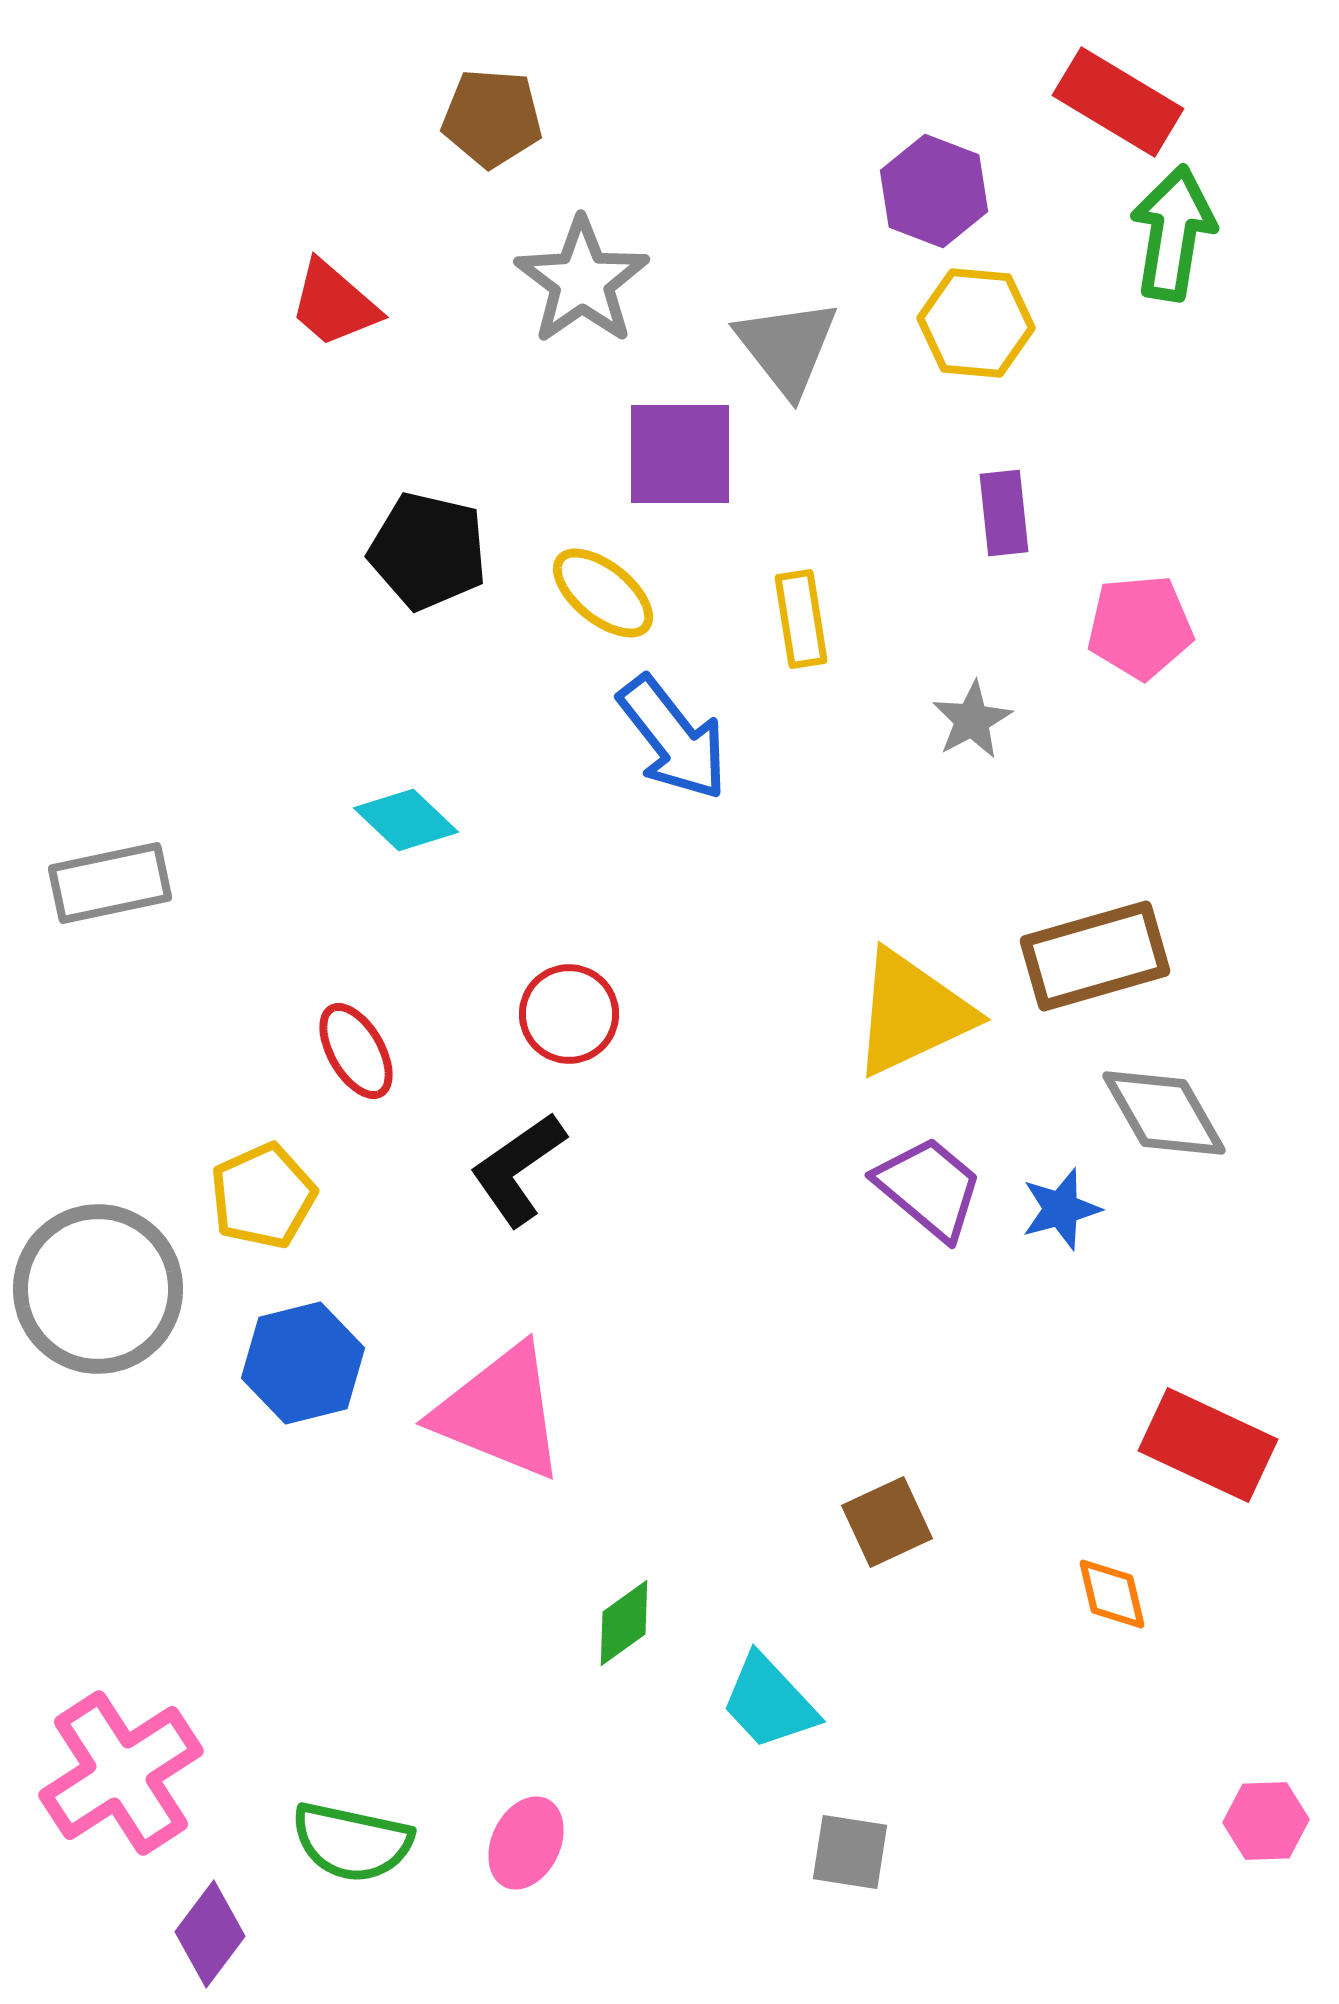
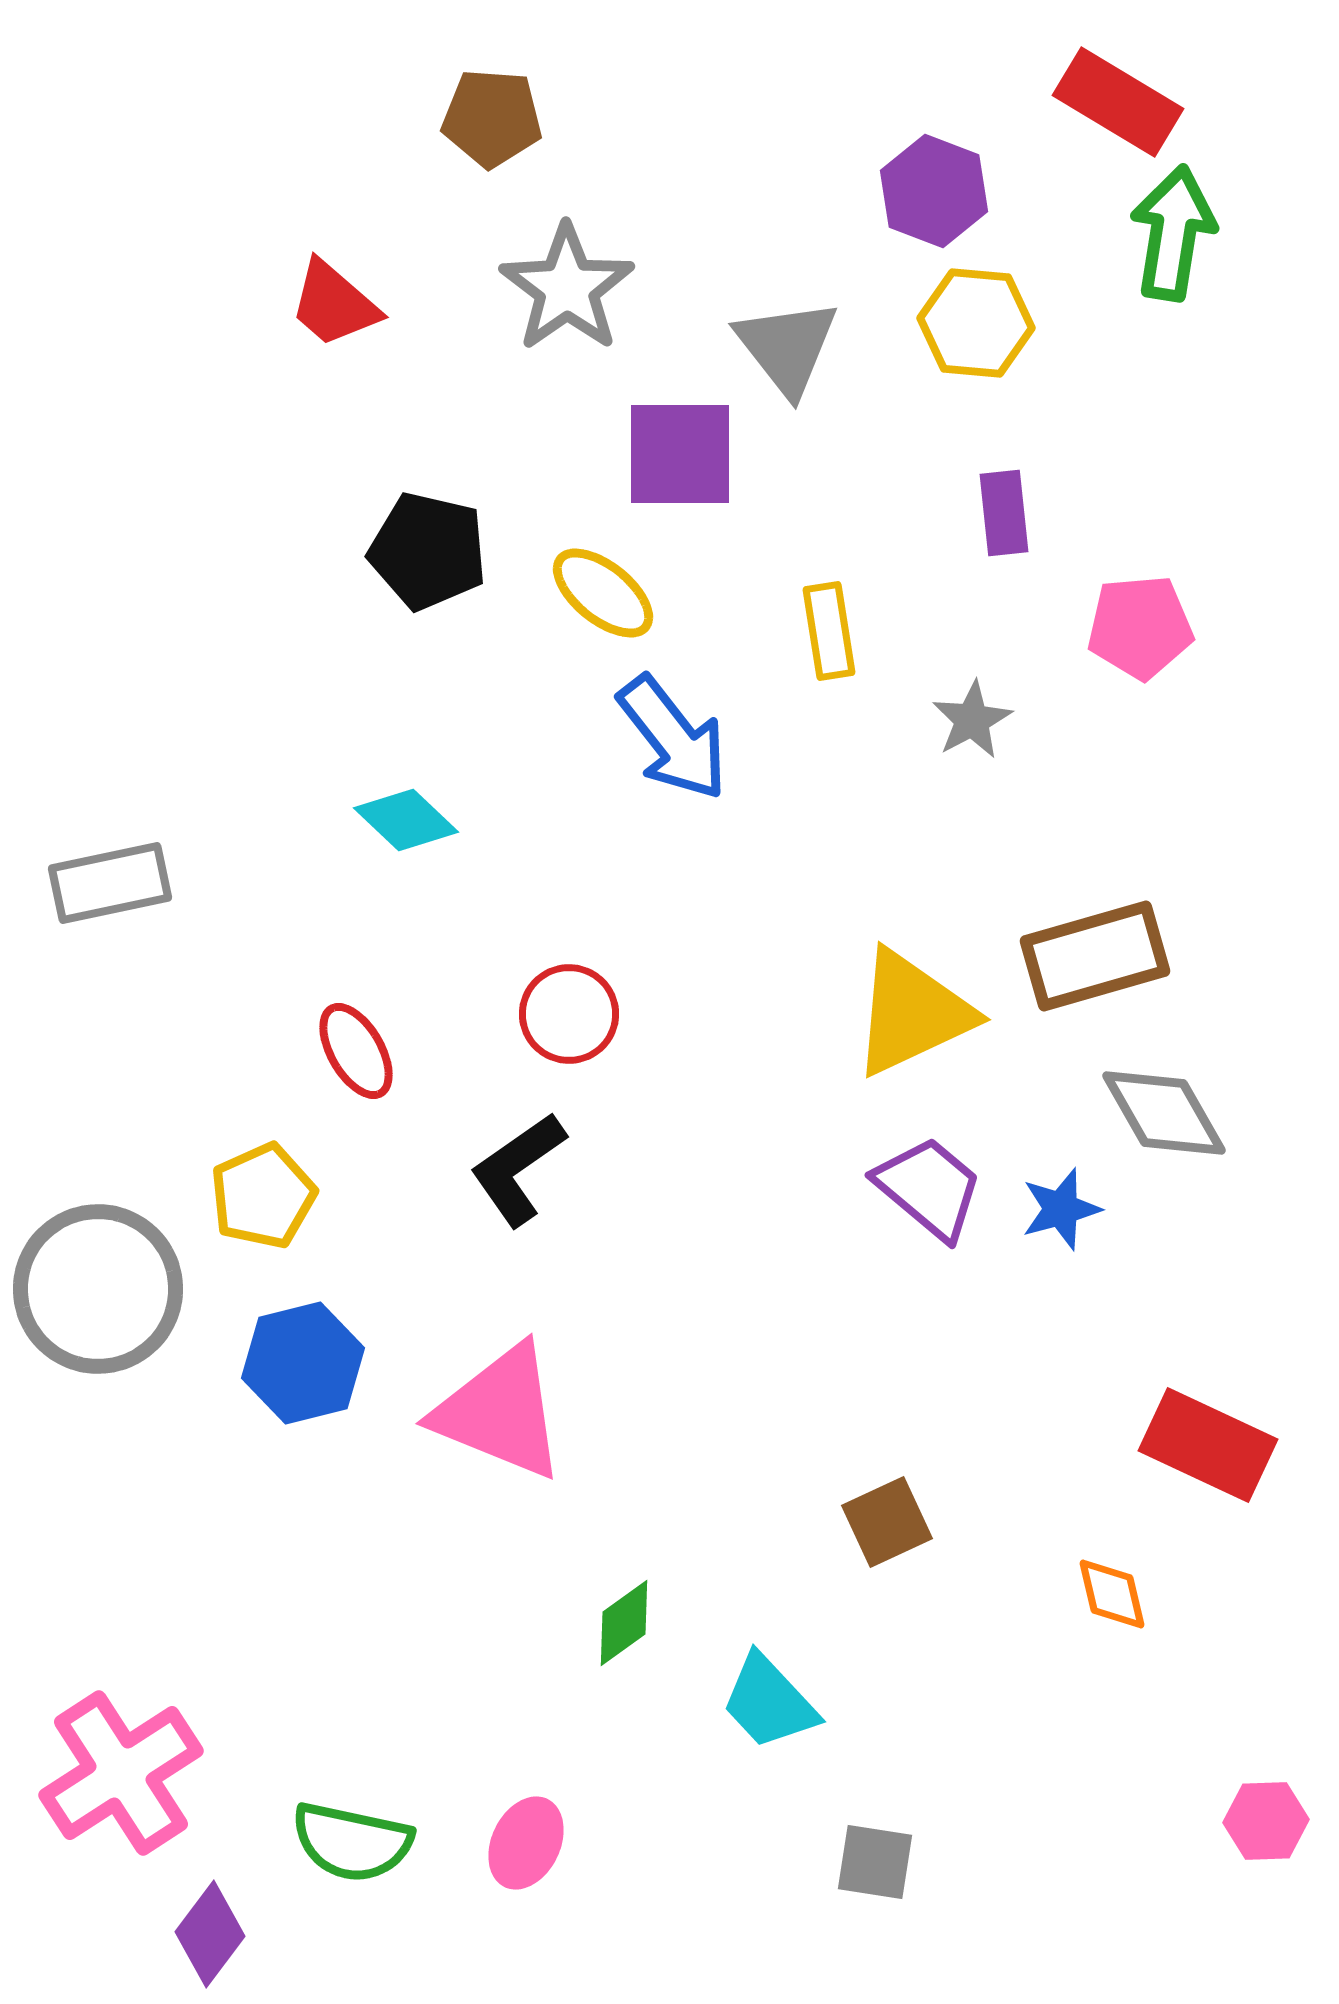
gray star at (582, 281): moved 15 px left, 7 px down
yellow rectangle at (801, 619): moved 28 px right, 12 px down
gray square at (850, 1852): moved 25 px right, 10 px down
